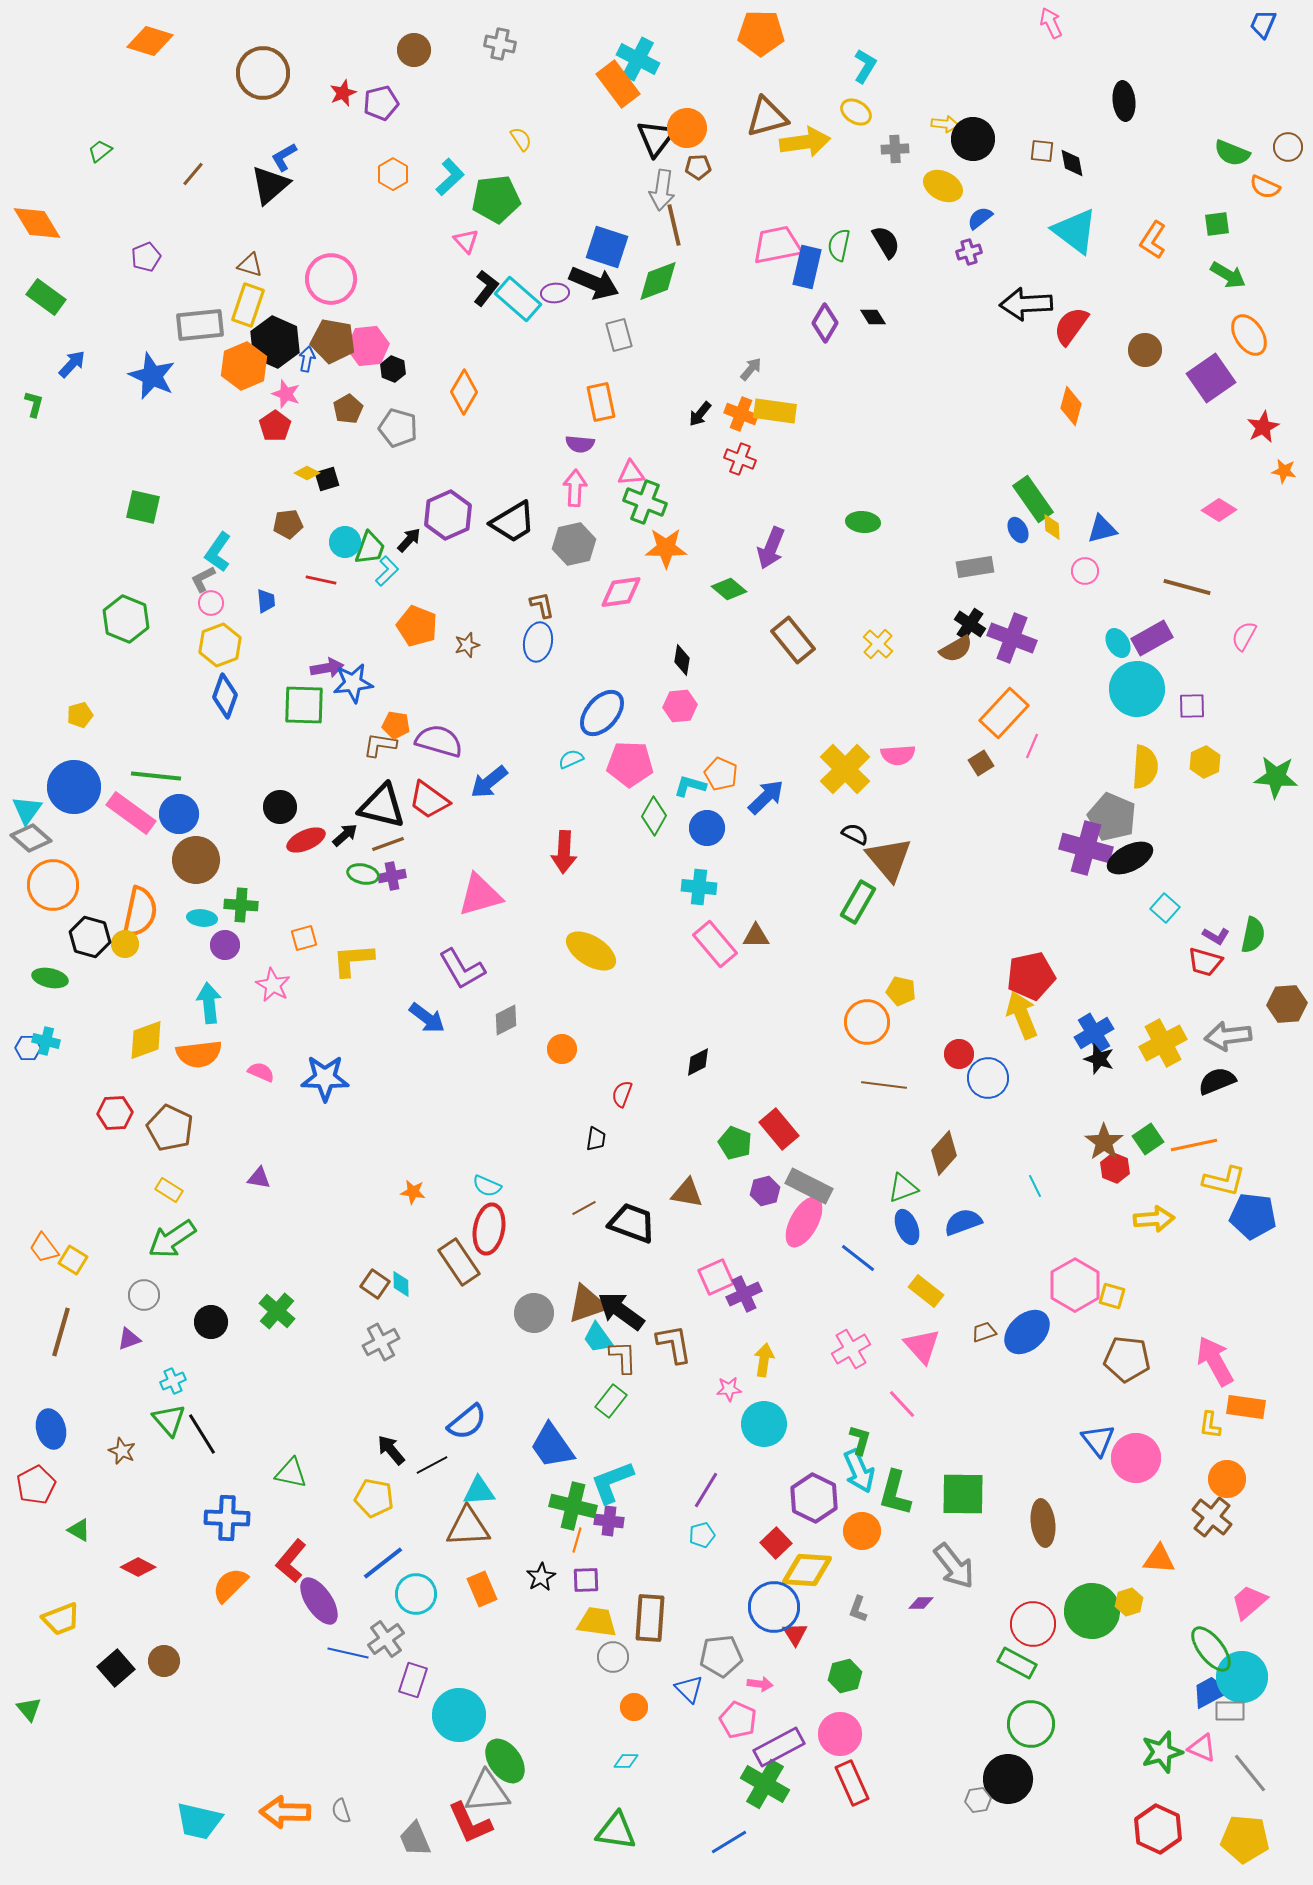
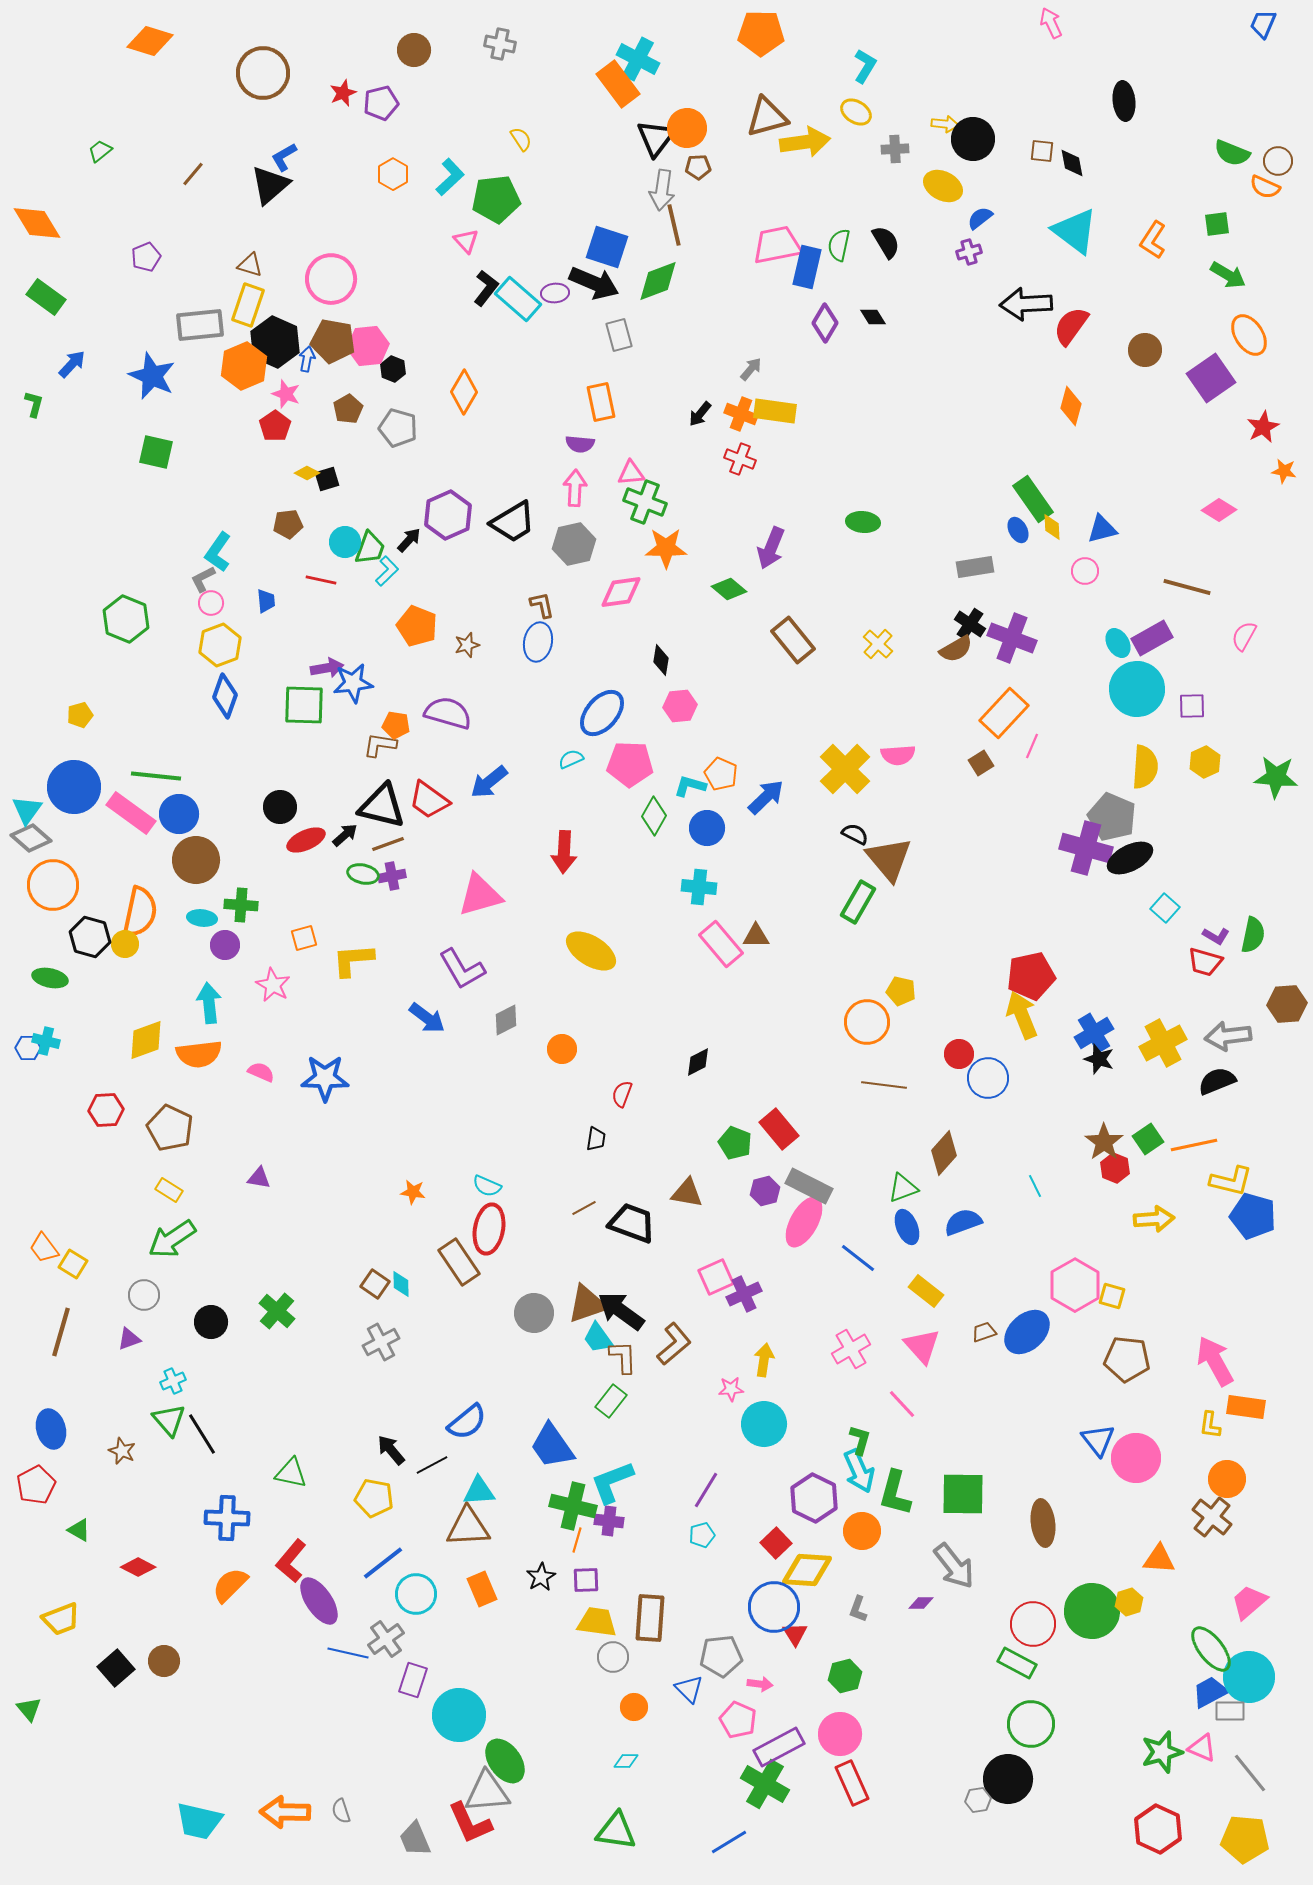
brown circle at (1288, 147): moved 10 px left, 14 px down
green square at (143, 507): moved 13 px right, 55 px up
black diamond at (682, 660): moved 21 px left
purple semicircle at (439, 741): moved 9 px right, 28 px up
pink rectangle at (715, 944): moved 6 px right
red hexagon at (115, 1113): moved 9 px left, 3 px up
yellow L-shape at (1224, 1181): moved 7 px right
blue pentagon at (1253, 1216): rotated 9 degrees clockwise
yellow square at (73, 1260): moved 4 px down
brown L-shape at (674, 1344): rotated 60 degrees clockwise
pink star at (729, 1389): moved 2 px right
cyan circle at (1242, 1677): moved 7 px right
